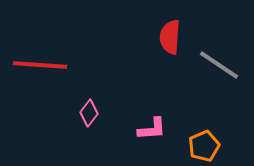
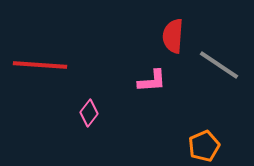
red semicircle: moved 3 px right, 1 px up
pink L-shape: moved 48 px up
